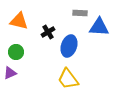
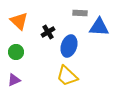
orange triangle: rotated 30 degrees clockwise
purple triangle: moved 4 px right, 7 px down
yellow trapezoid: moved 1 px left, 3 px up; rotated 10 degrees counterclockwise
